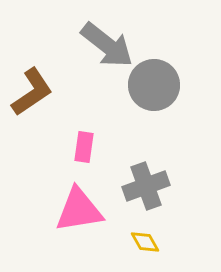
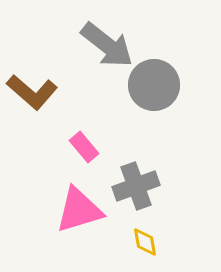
brown L-shape: rotated 75 degrees clockwise
pink rectangle: rotated 48 degrees counterclockwise
gray cross: moved 10 px left
pink triangle: rotated 8 degrees counterclockwise
yellow diamond: rotated 20 degrees clockwise
